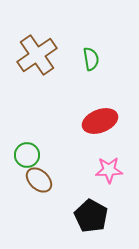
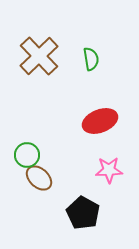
brown cross: moved 2 px right, 1 px down; rotated 9 degrees counterclockwise
brown ellipse: moved 2 px up
black pentagon: moved 8 px left, 3 px up
